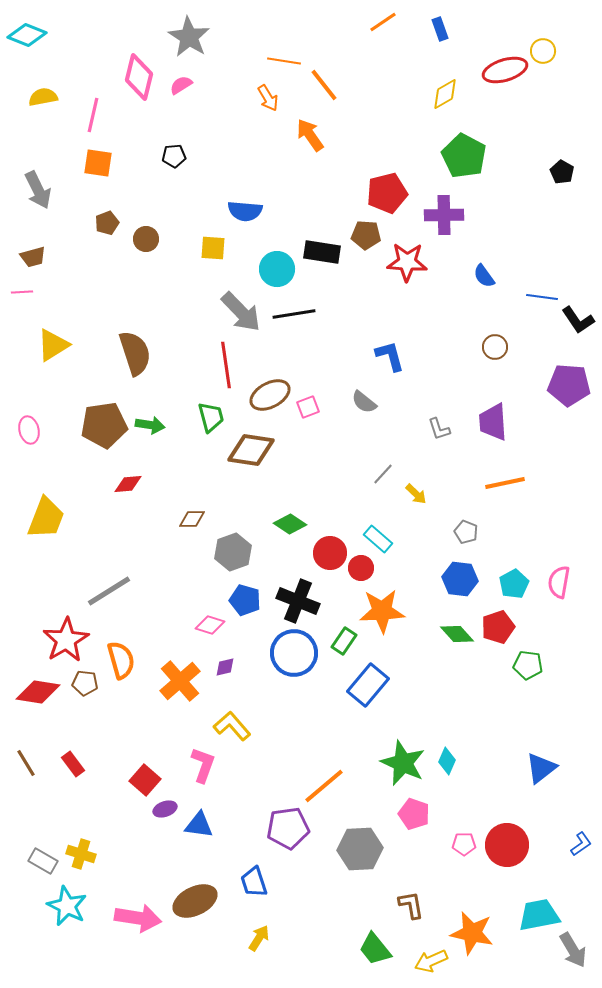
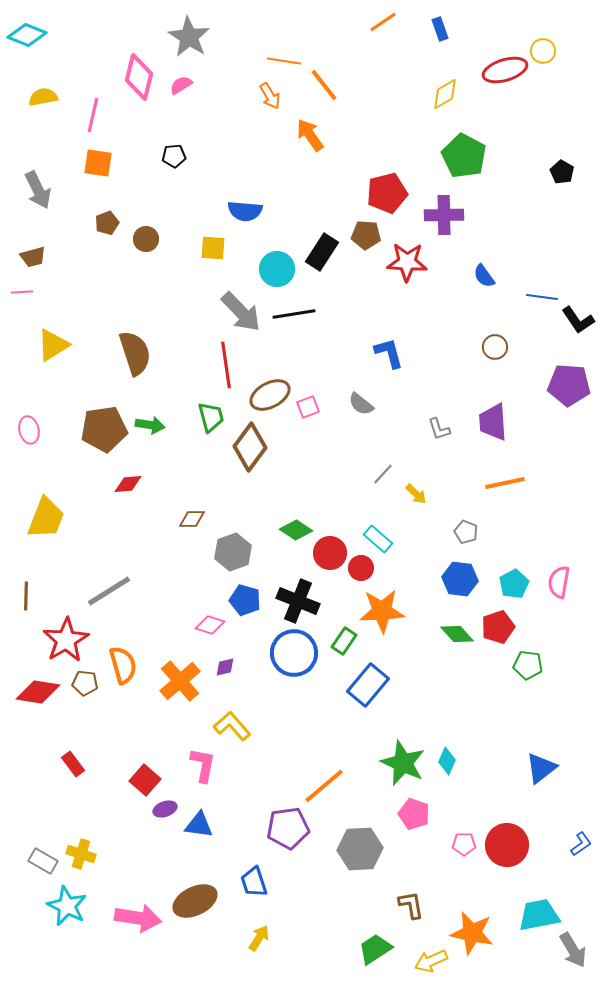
orange arrow at (268, 98): moved 2 px right, 2 px up
black rectangle at (322, 252): rotated 66 degrees counterclockwise
blue L-shape at (390, 356): moved 1 px left, 3 px up
gray semicircle at (364, 402): moved 3 px left, 2 px down
brown pentagon at (104, 425): moved 4 px down
brown diamond at (251, 450): moved 1 px left, 3 px up; rotated 63 degrees counterclockwise
green diamond at (290, 524): moved 6 px right, 6 px down
orange semicircle at (121, 660): moved 2 px right, 5 px down
brown line at (26, 763): moved 167 px up; rotated 32 degrees clockwise
pink L-shape at (203, 765): rotated 9 degrees counterclockwise
green trapezoid at (375, 949): rotated 96 degrees clockwise
